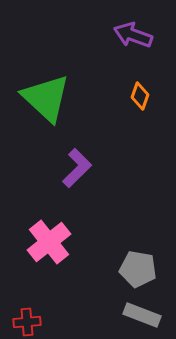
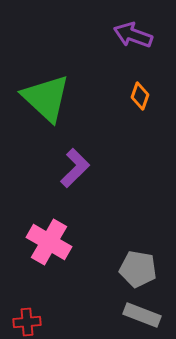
purple L-shape: moved 2 px left
pink cross: rotated 21 degrees counterclockwise
